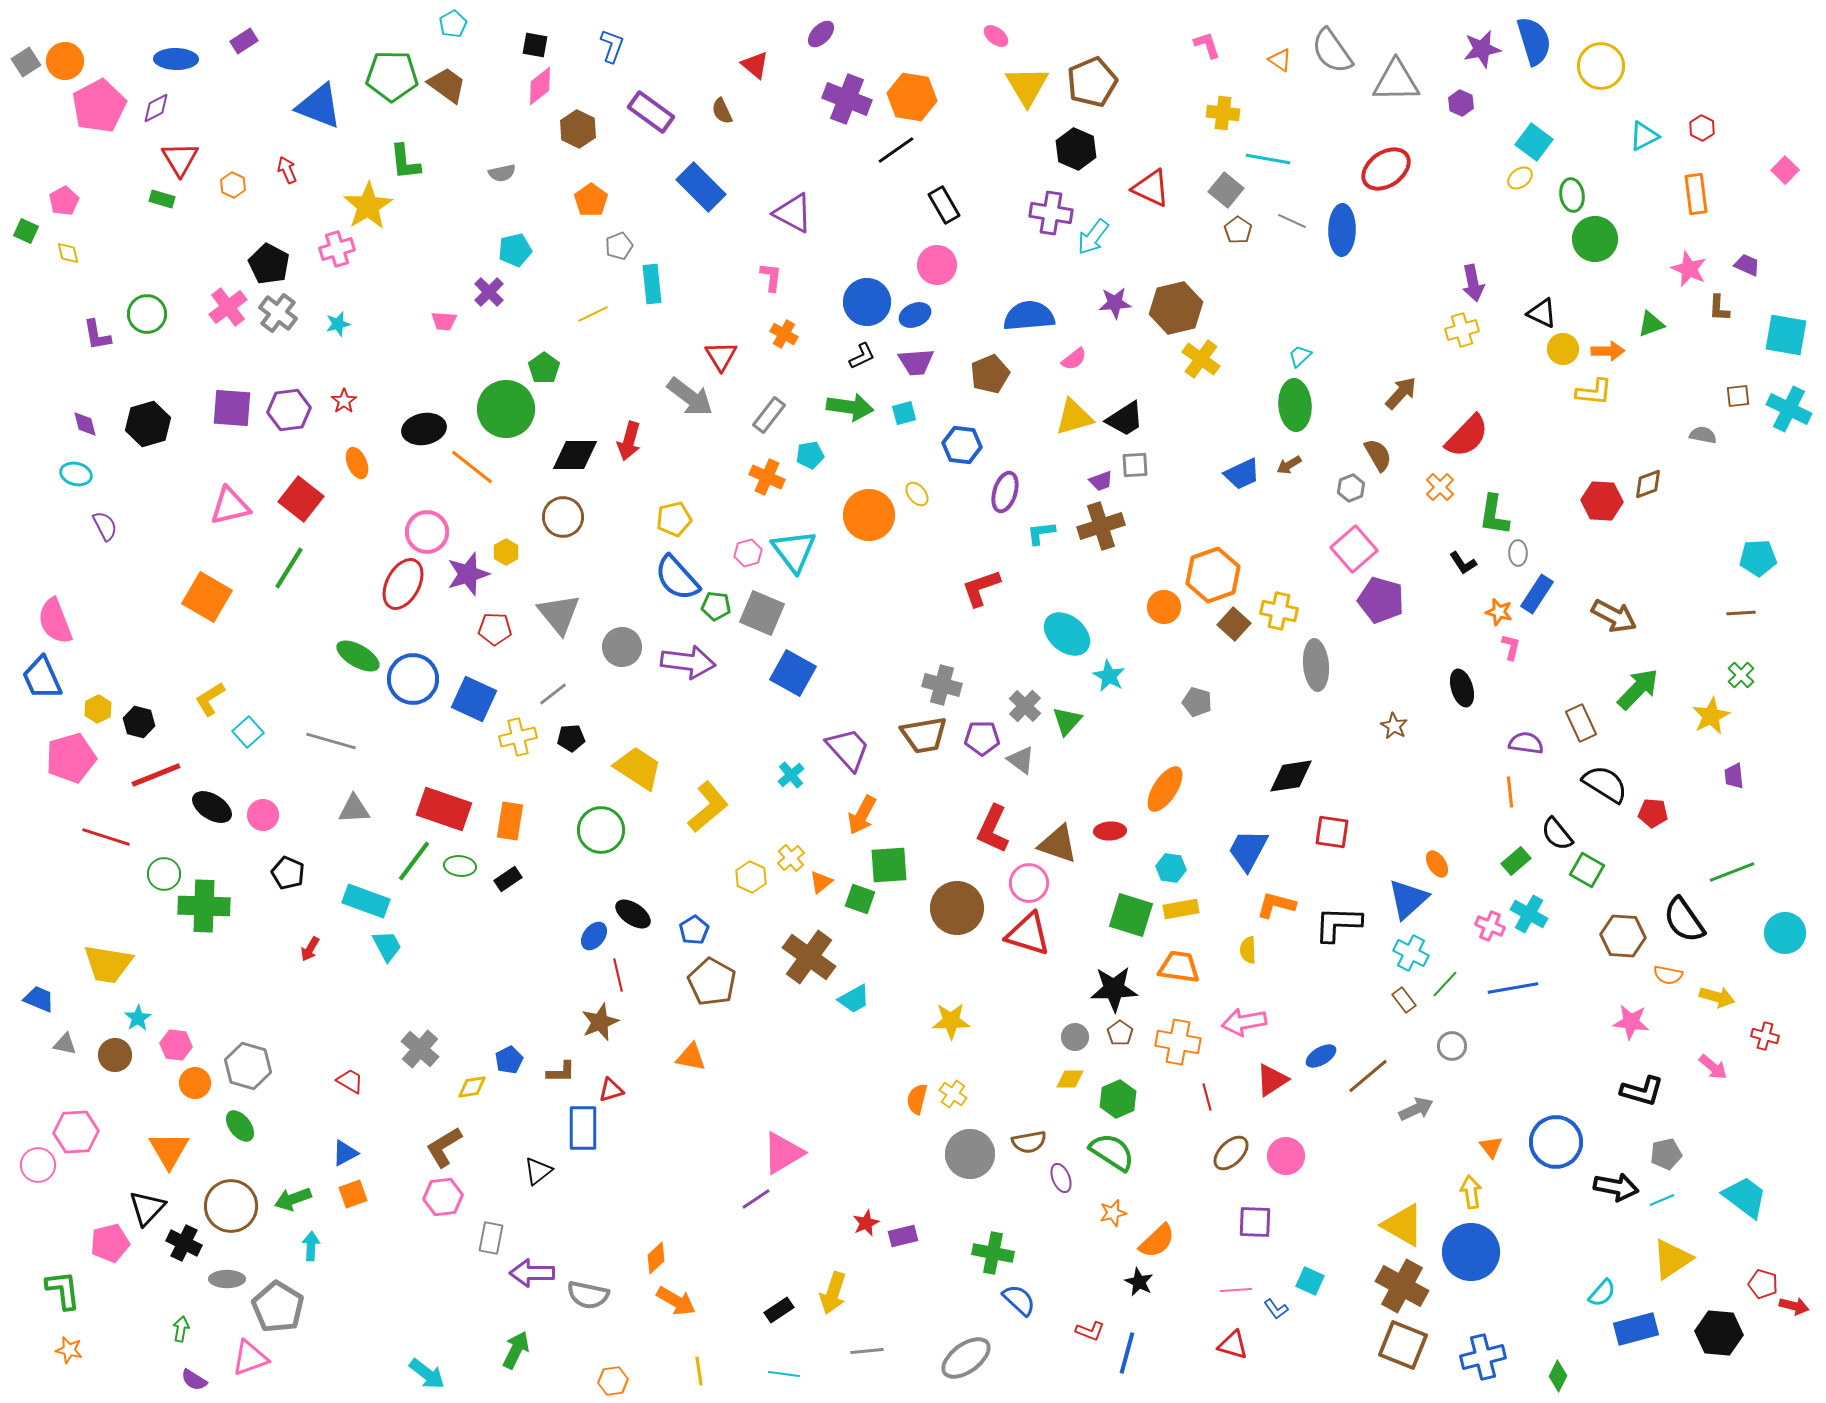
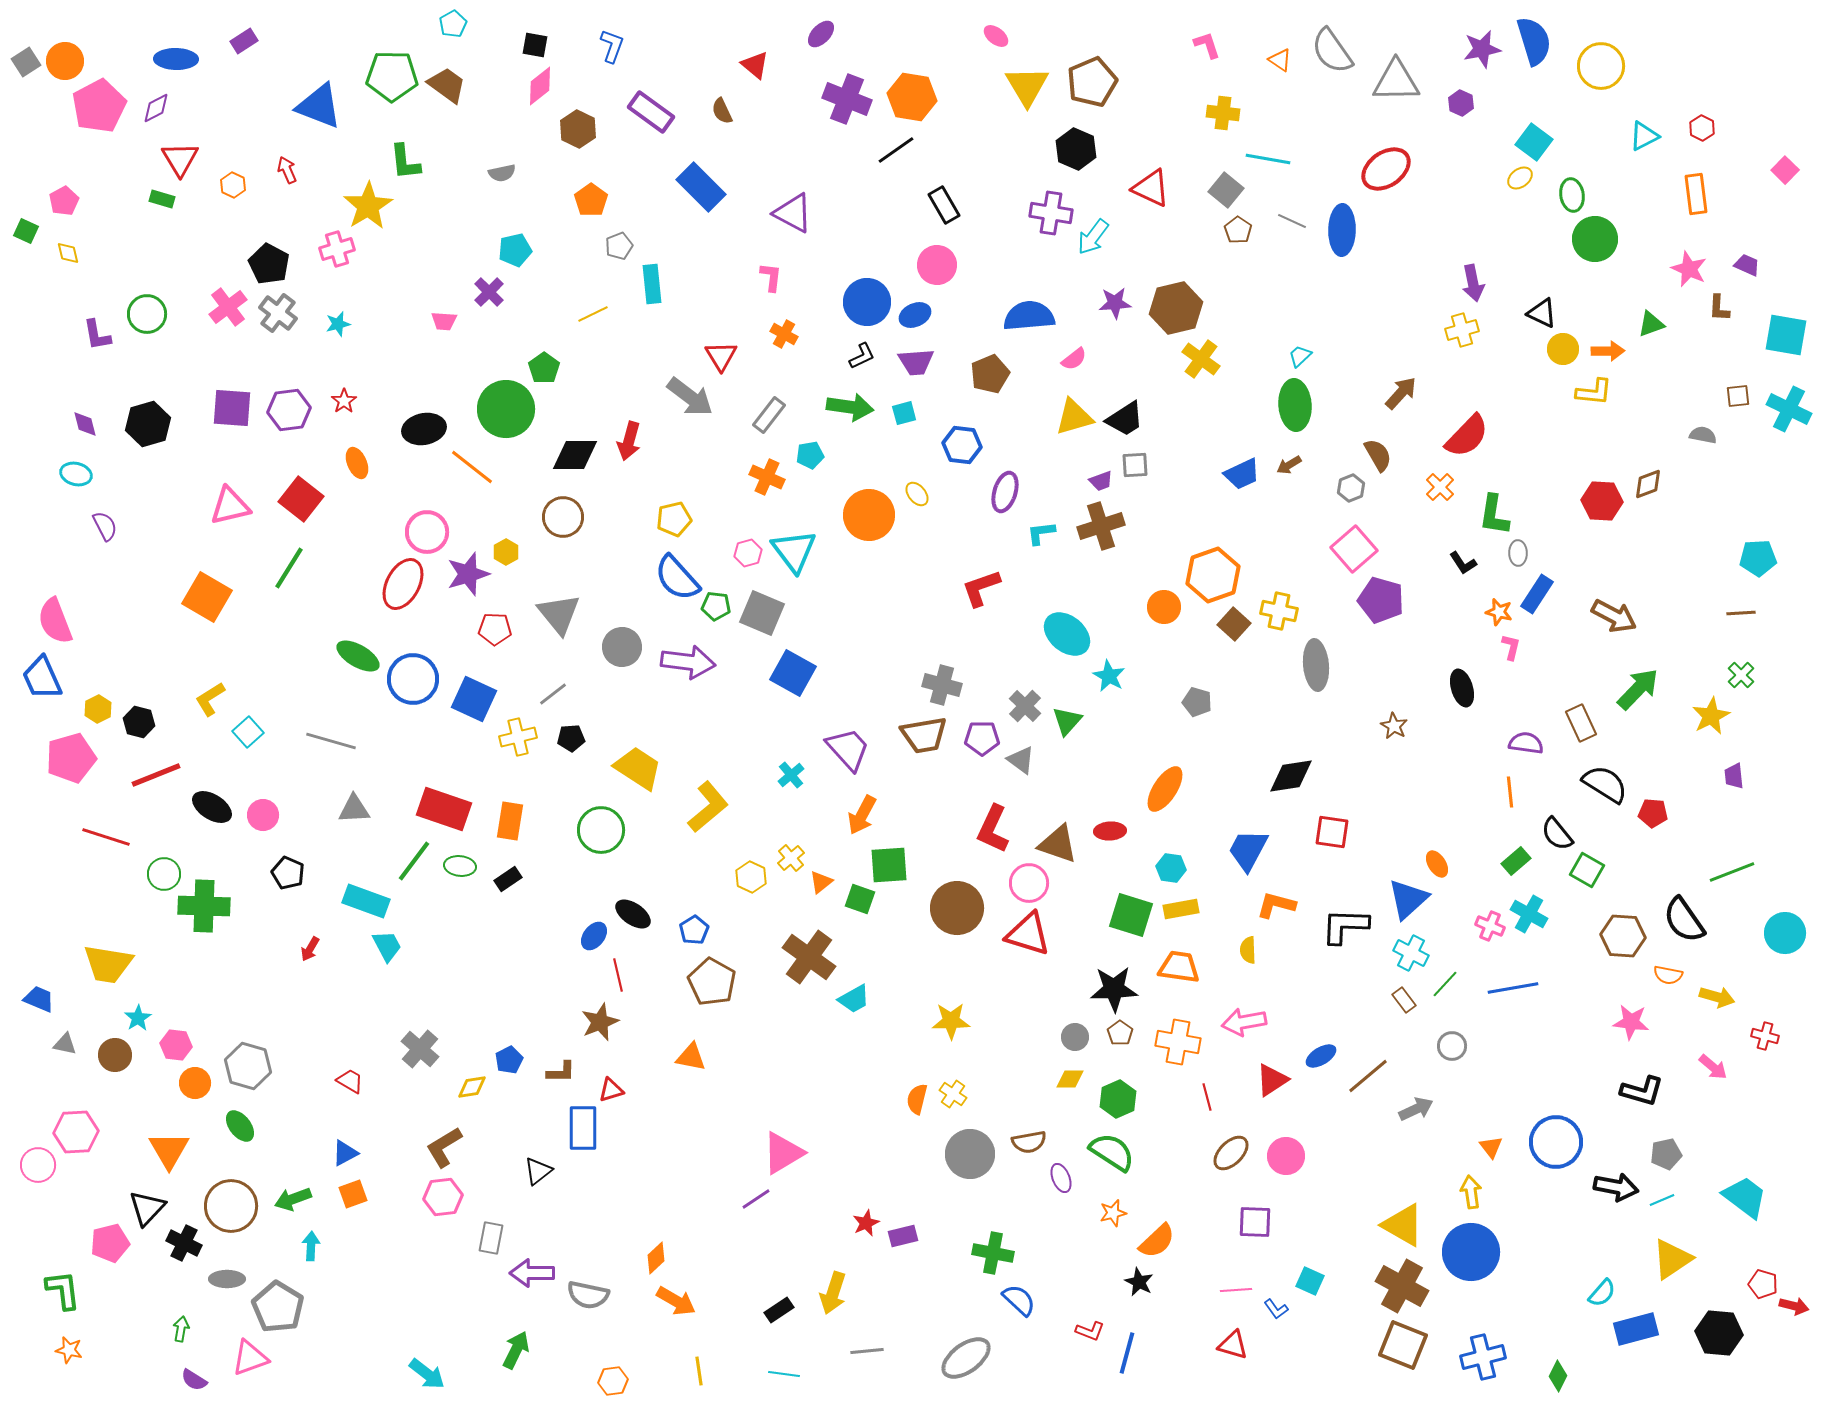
black L-shape at (1338, 924): moved 7 px right, 2 px down
